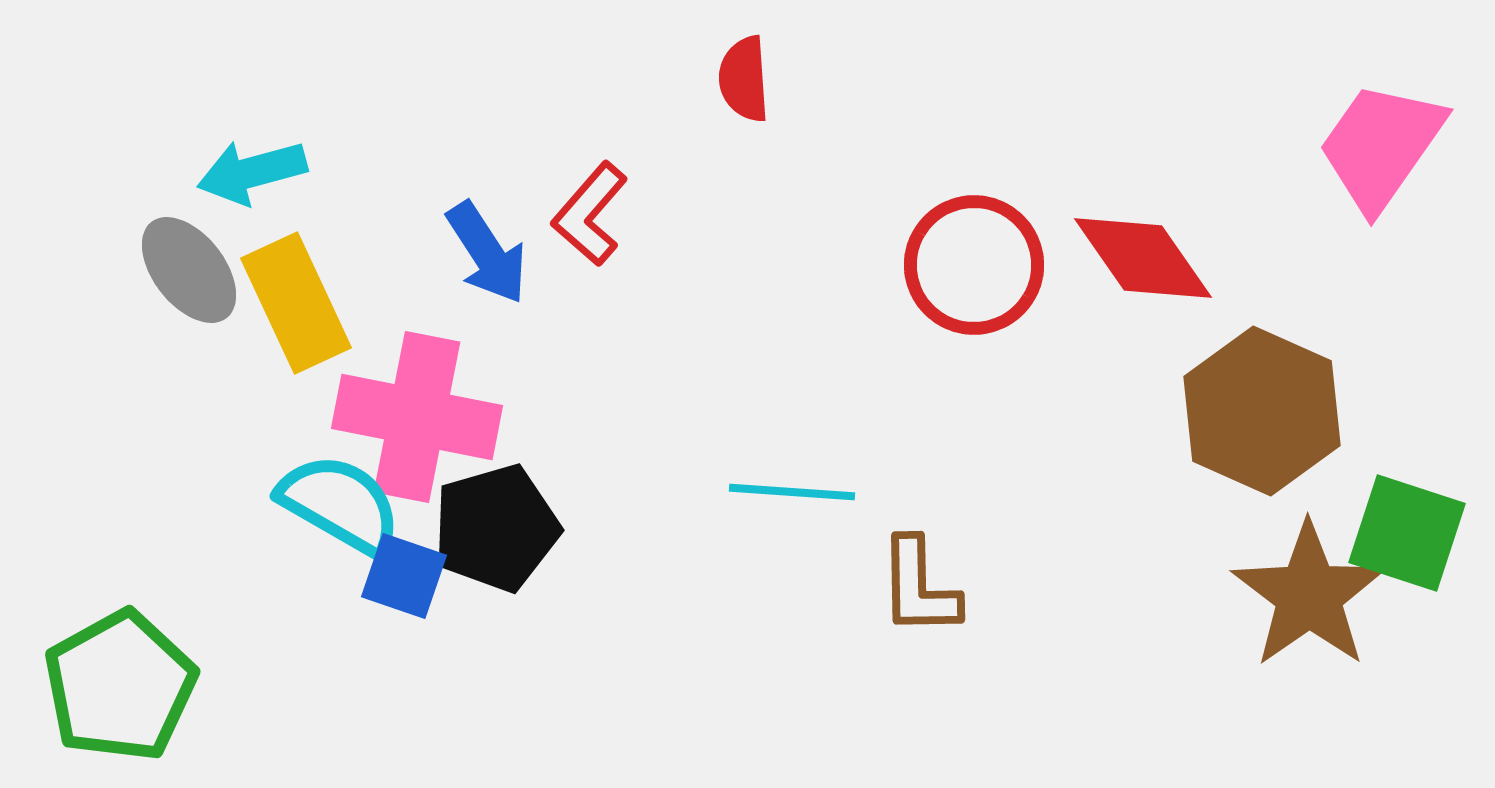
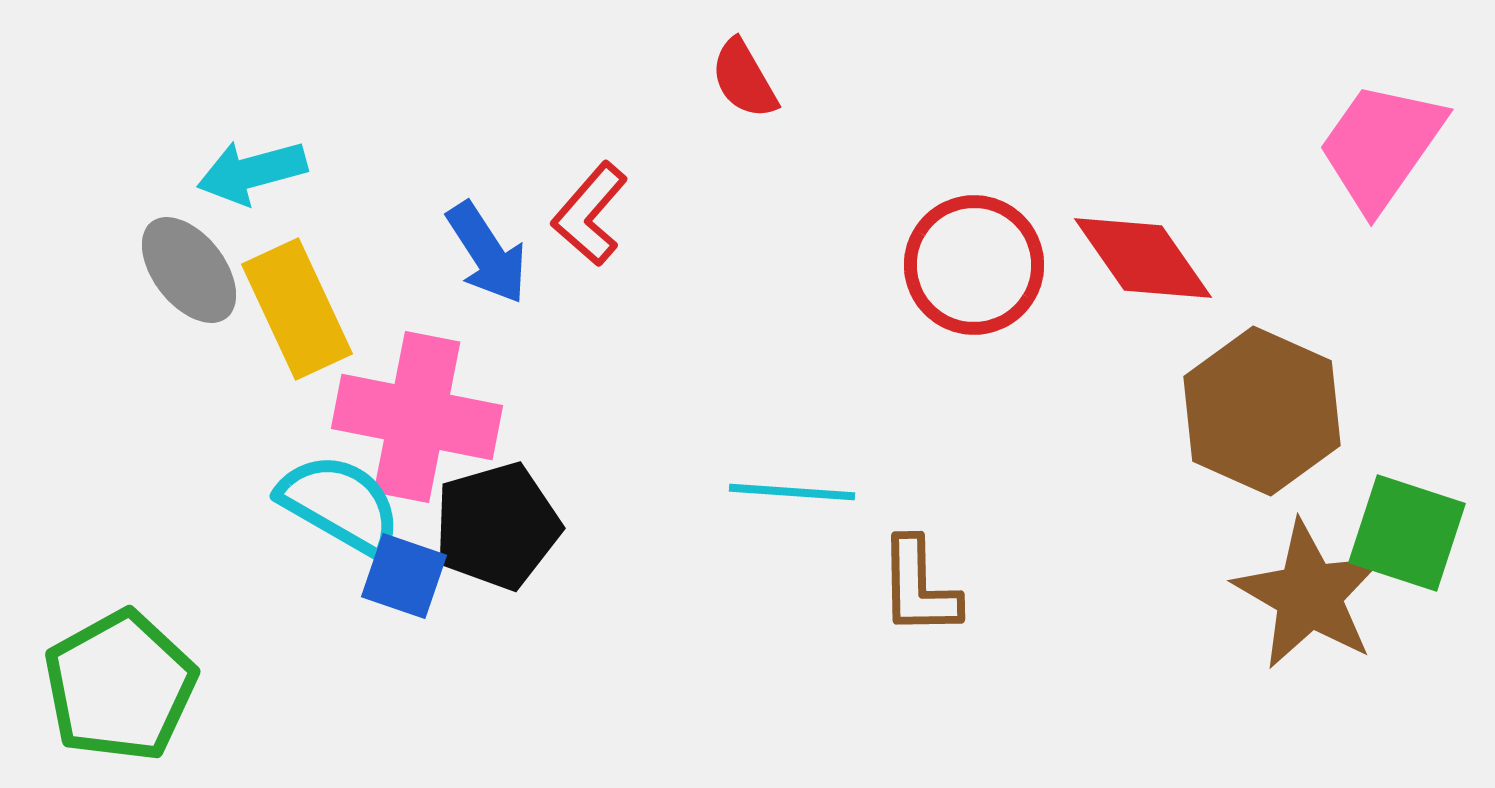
red semicircle: rotated 26 degrees counterclockwise
yellow rectangle: moved 1 px right, 6 px down
black pentagon: moved 1 px right, 2 px up
brown star: rotated 7 degrees counterclockwise
